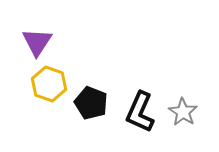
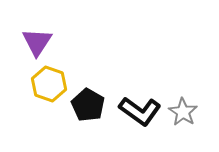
black pentagon: moved 3 px left, 2 px down; rotated 8 degrees clockwise
black L-shape: moved 1 px up; rotated 78 degrees counterclockwise
